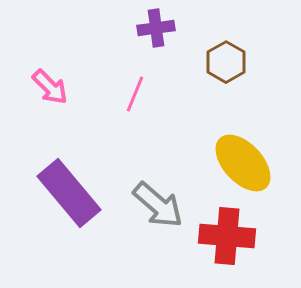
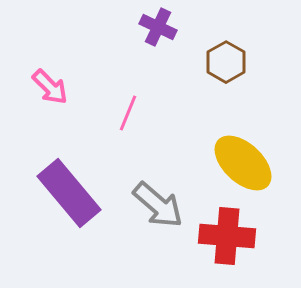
purple cross: moved 2 px right, 1 px up; rotated 33 degrees clockwise
pink line: moved 7 px left, 19 px down
yellow ellipse: rotated 4 degrees counterclockwise
